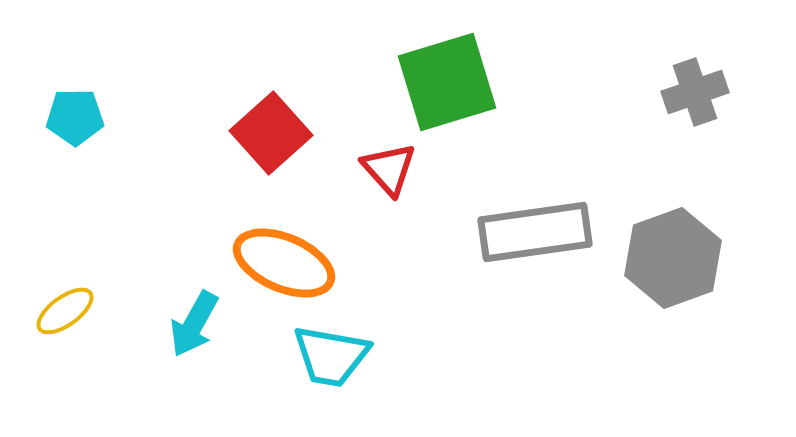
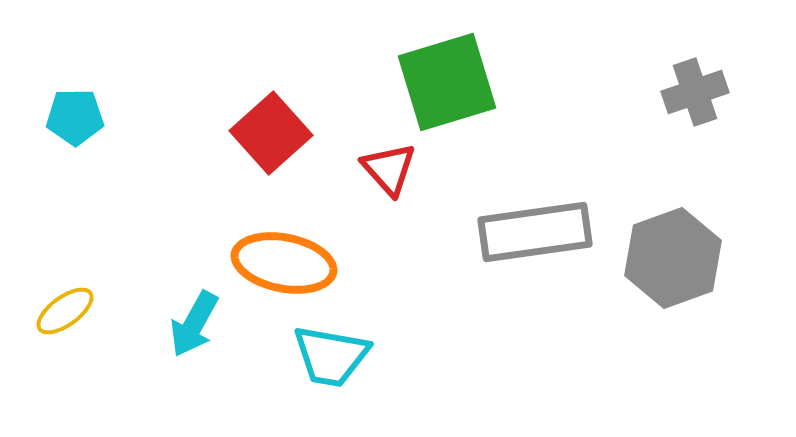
orange ellipse: rotated 12 degrees counterclockwise
